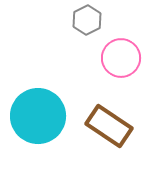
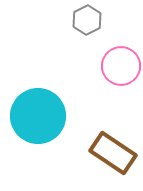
pink circle: moved 8 px down
brown rectangle: moved 4 px right, 27 px down
